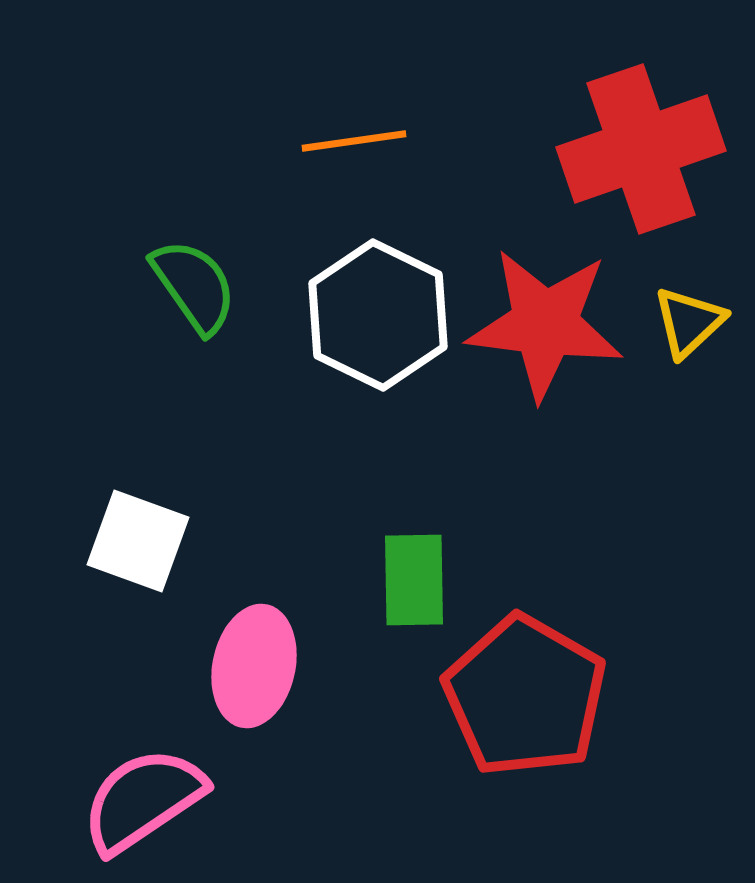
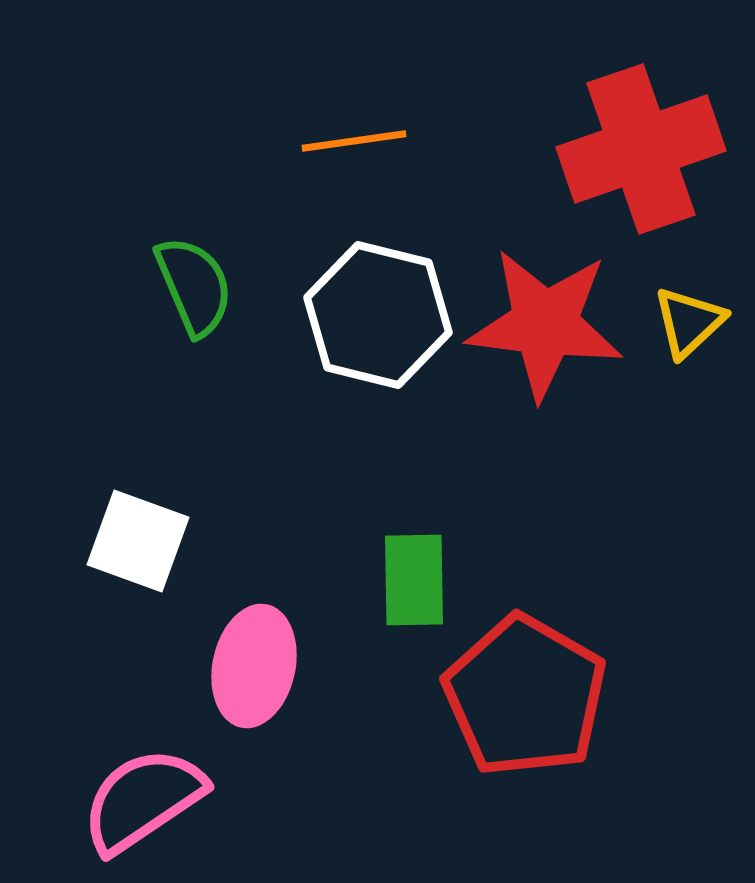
green semicircle: rotated 12 degrees clockwise
white hexagon: rotated 12 degrees counterclockwise
